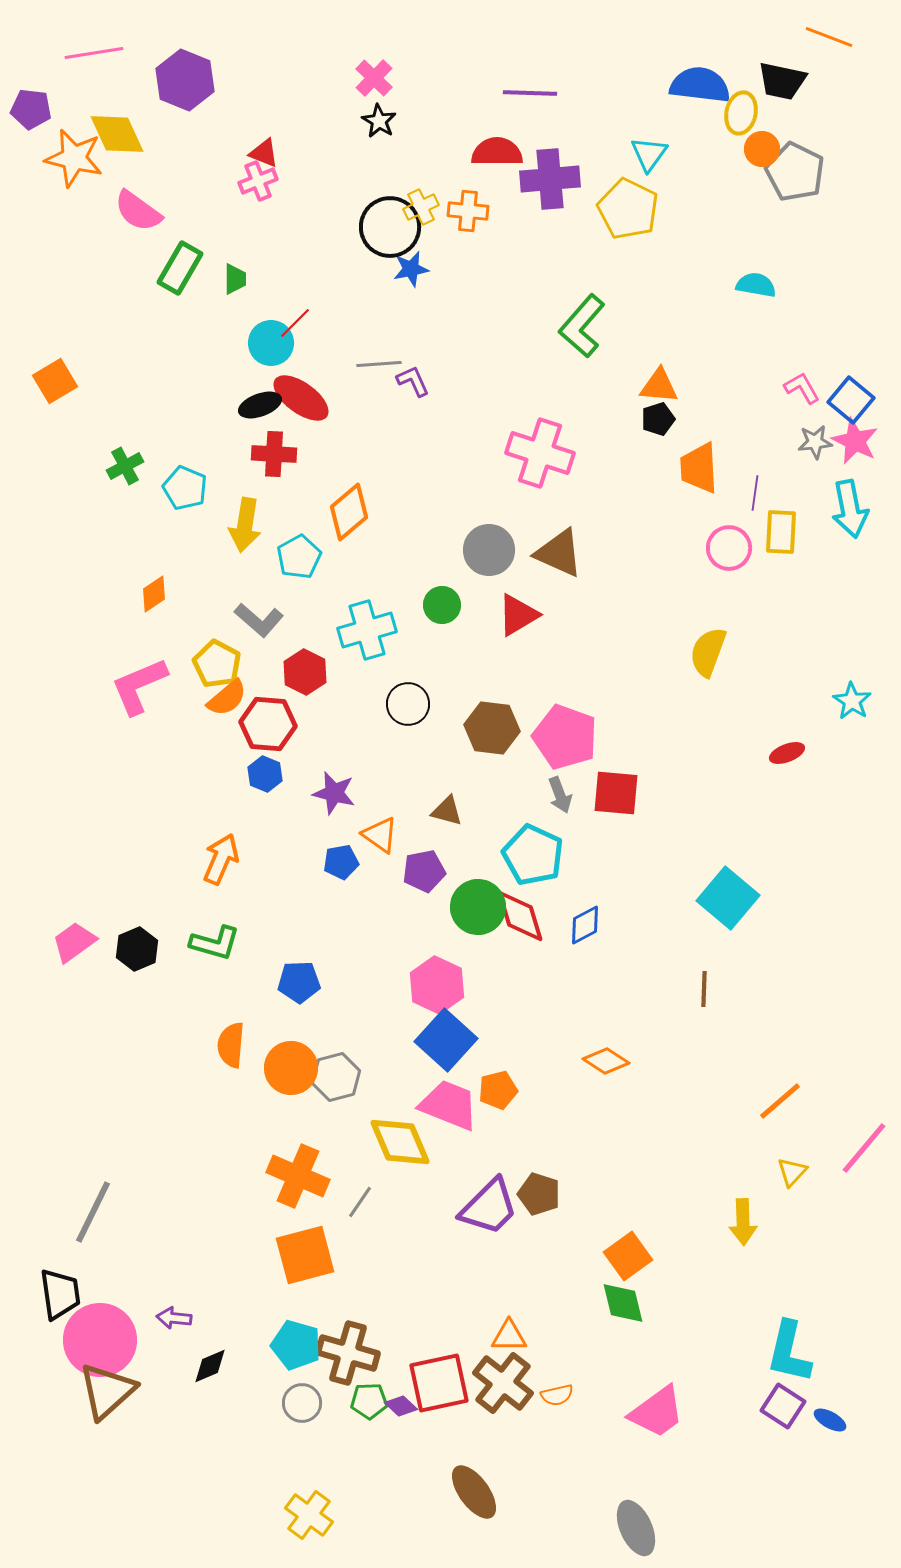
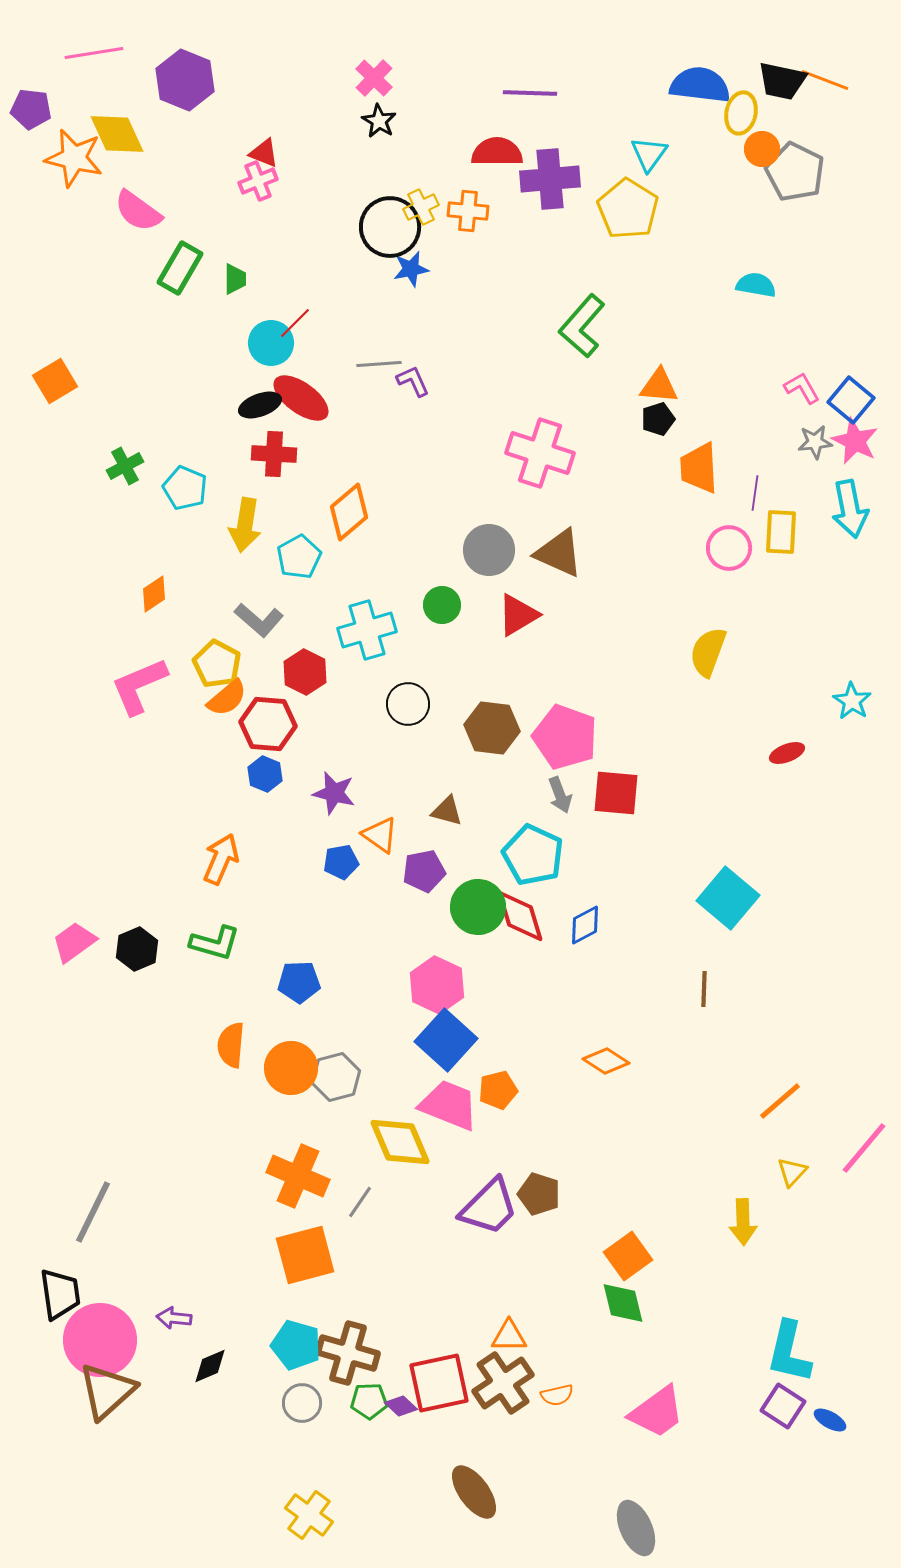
orange line at (829, 37): moved 4 px left, 43 px down
yellow pentagon at (628, 209): rotated 6 degrees clockwise
brown cross at (503, 1383): rotated 18 degrees clockwise
